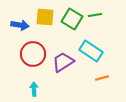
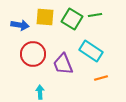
purple trapezoid: moved 2 px down; rotated 80 degrees counterclockwise
orange line: moved 1 px left
cyan arrow: moved 6 px right, 3 px down
